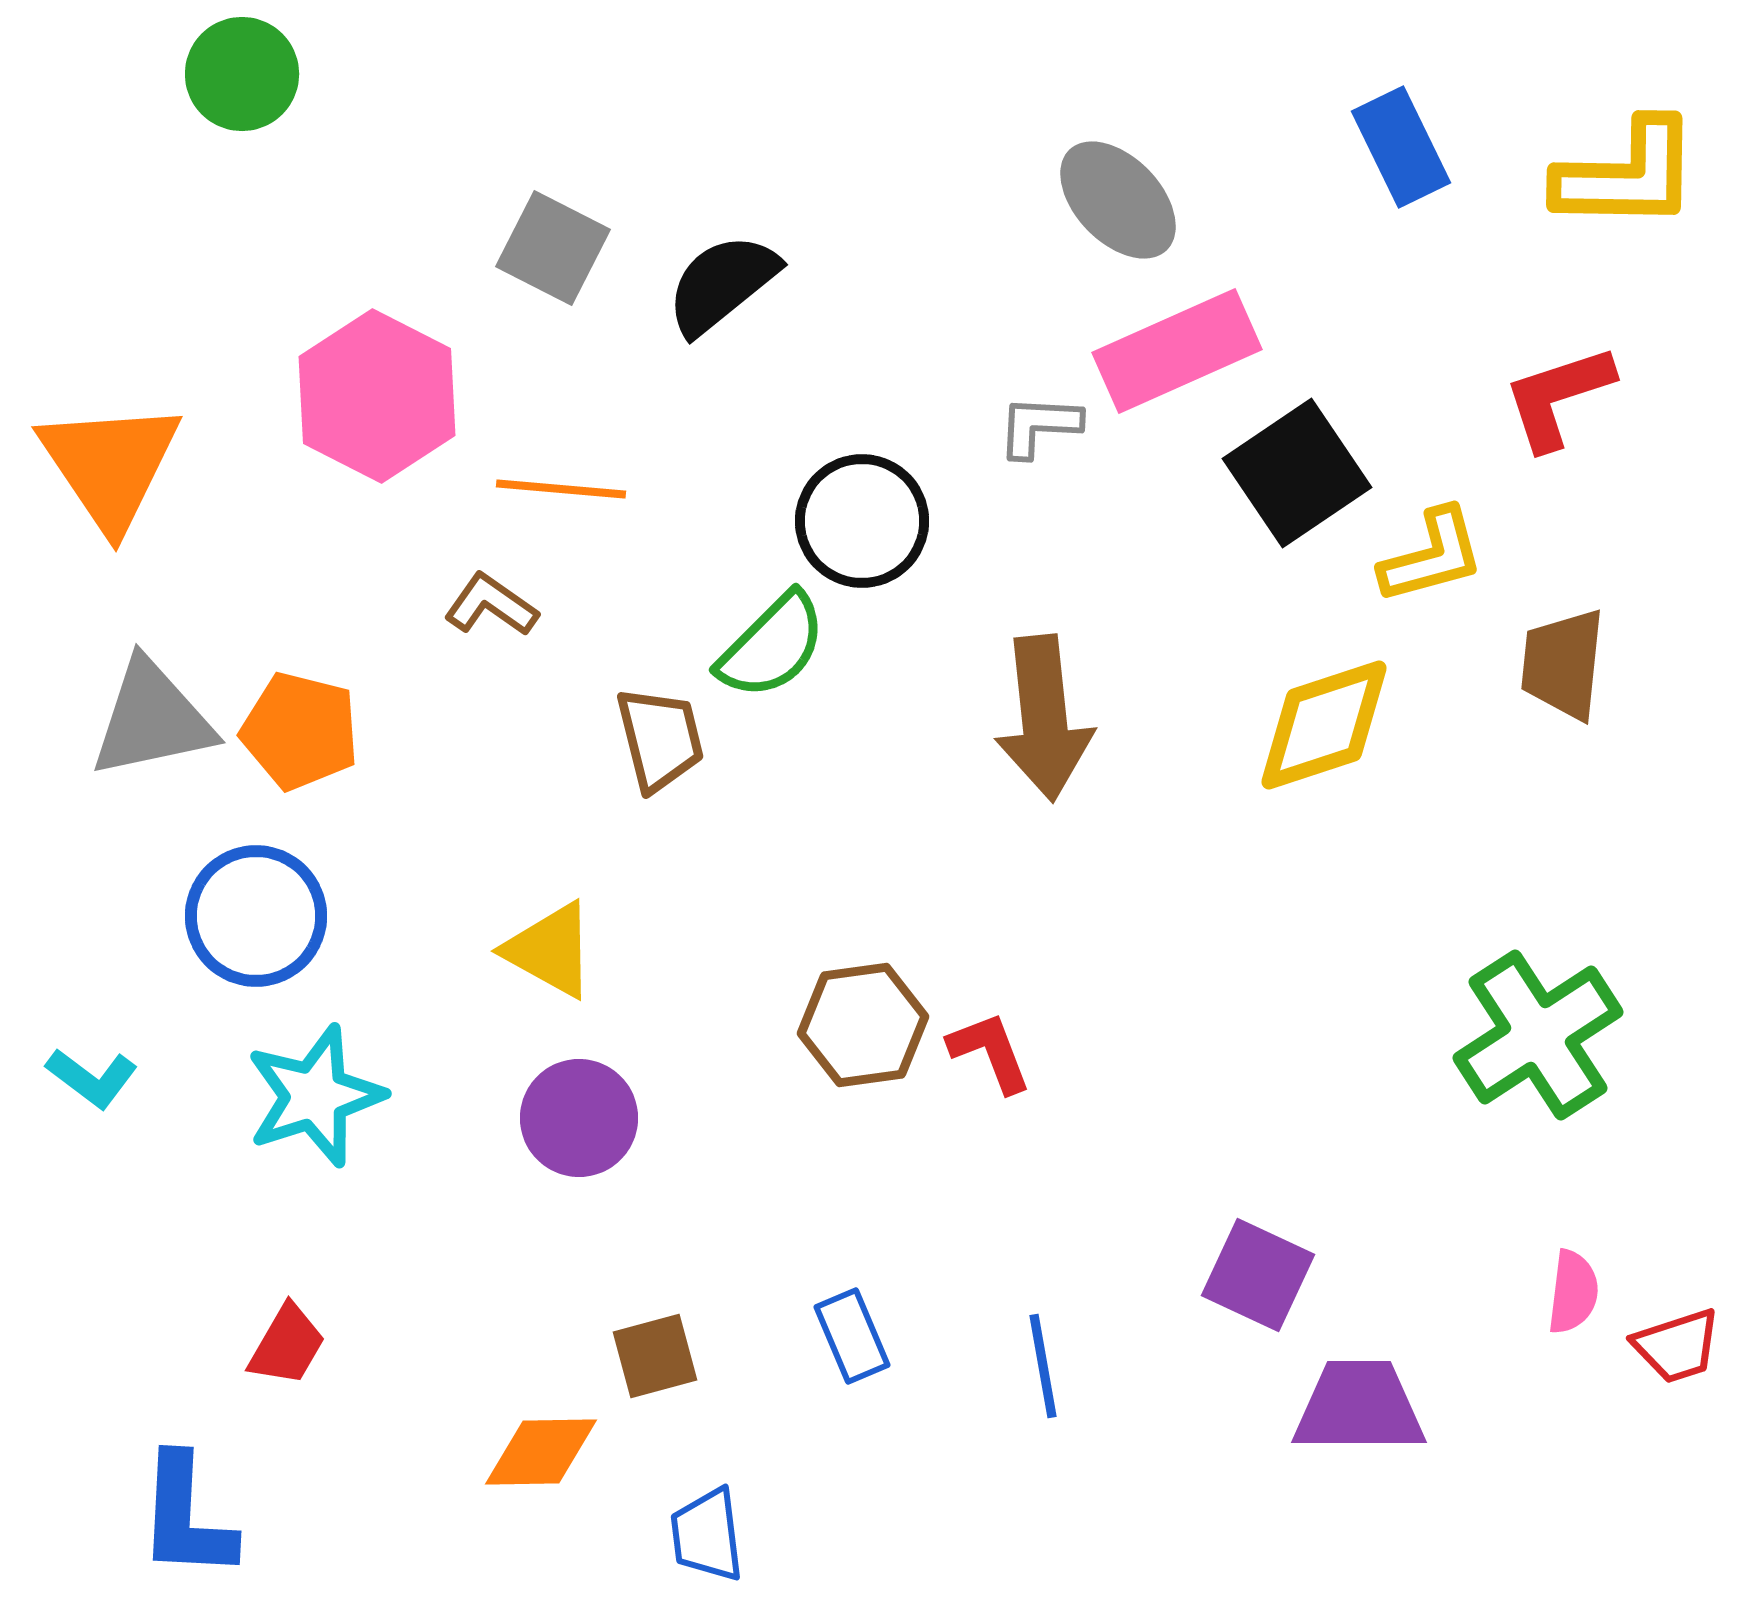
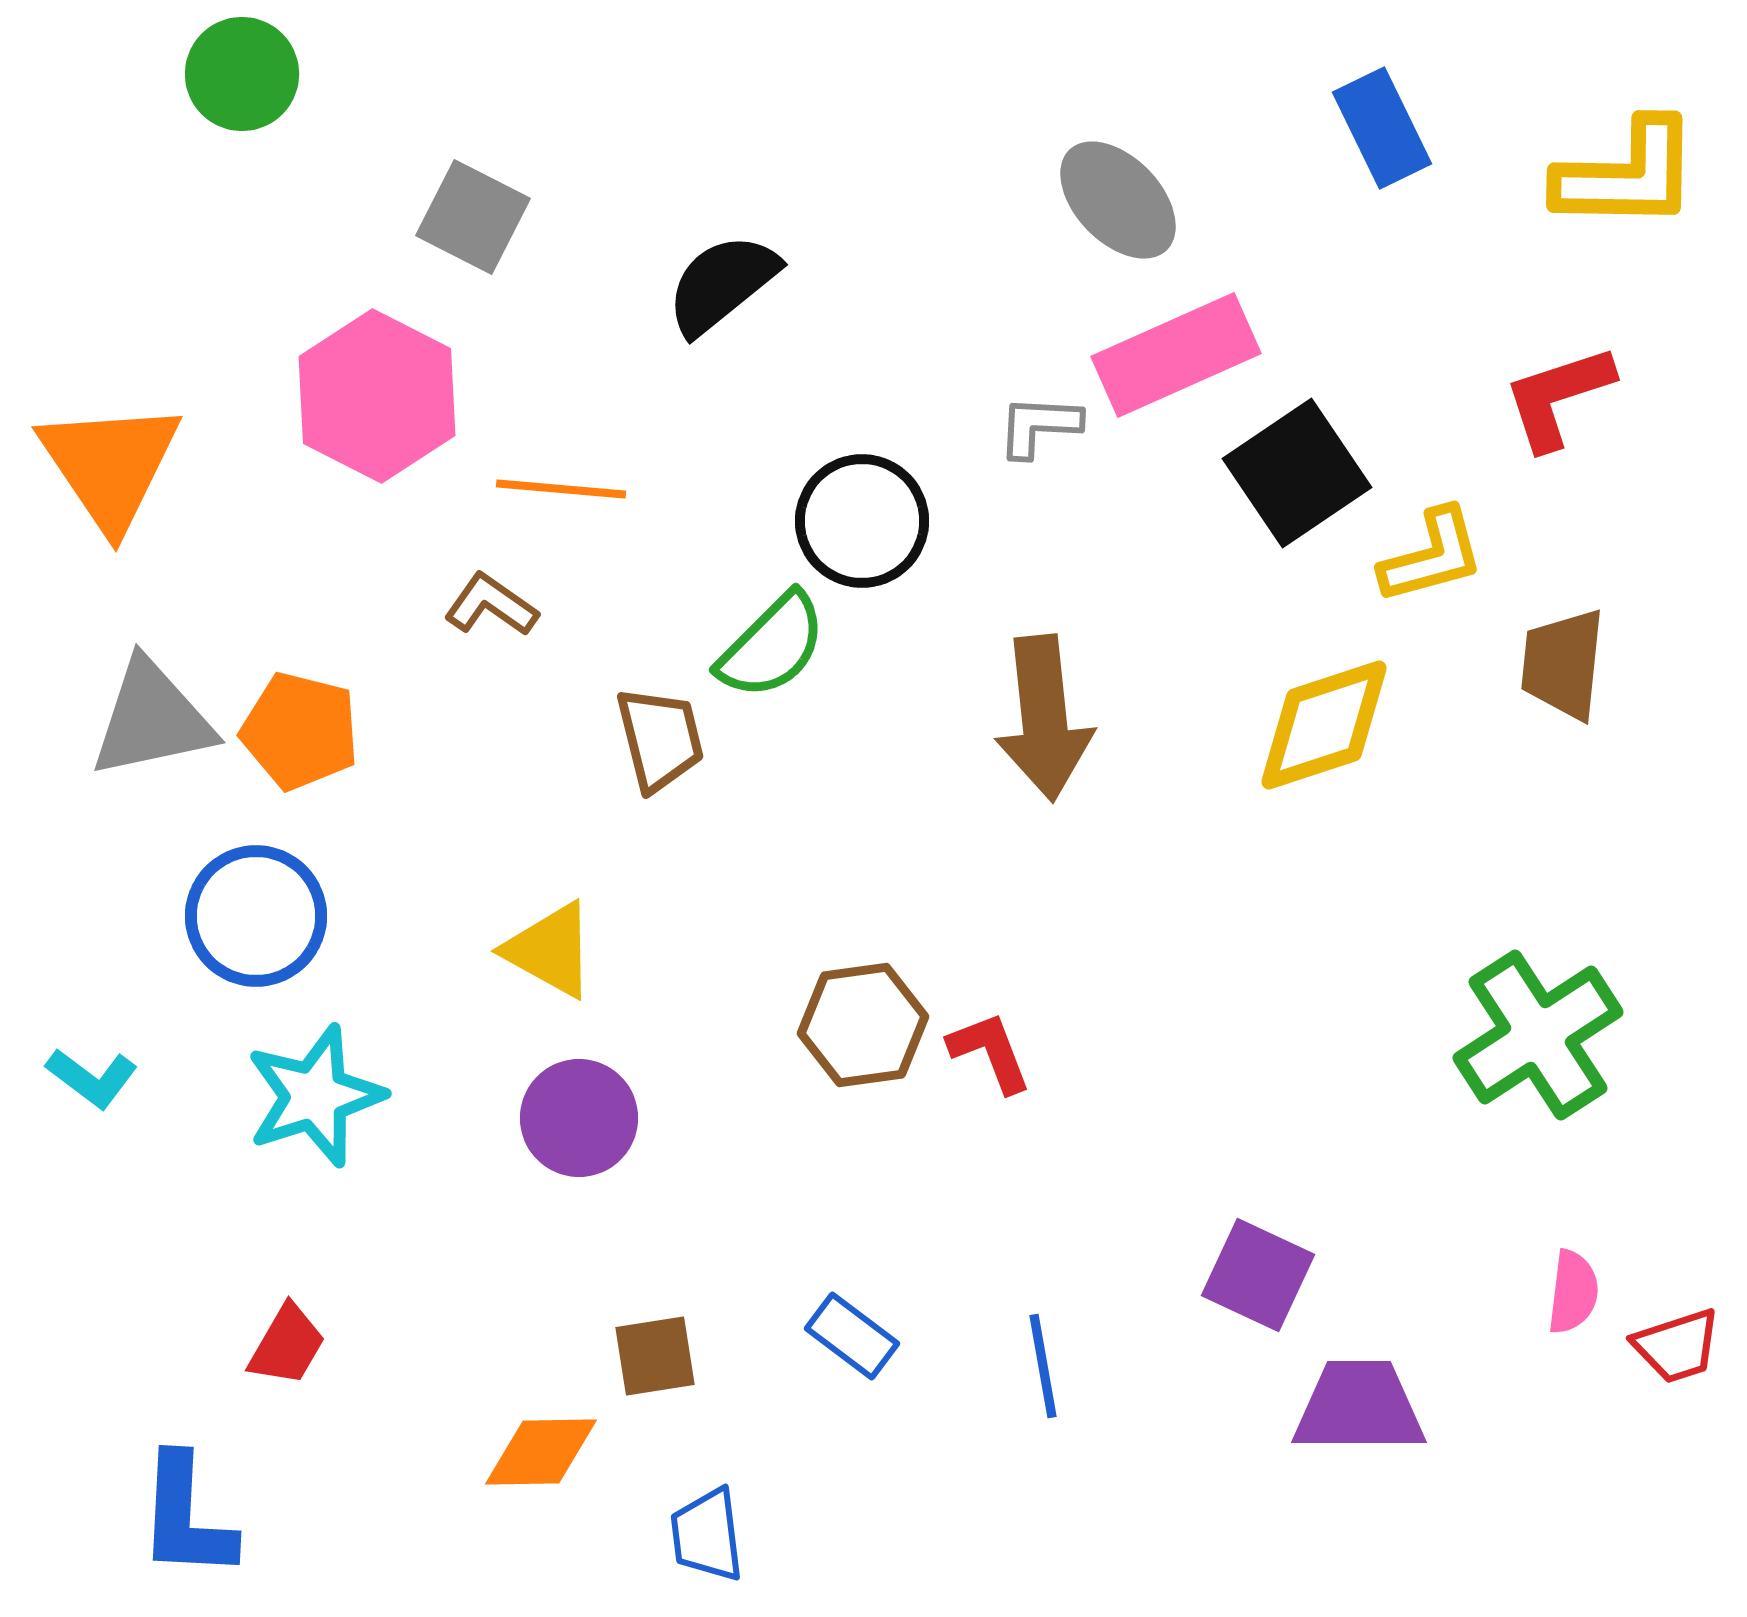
blue rectangle at (1401, 147): moved 19 px left, 19 px up
gray square at (553, 248): moved 80 px left, 31 px up
pink rectangle at (1177, 351): moved 1 px left, 4 px down
blue rectangle at (852, 1336): rotated 30 degrees counterclockwise
brown square at (655, 1356): rotated 6 degrees clockwise
